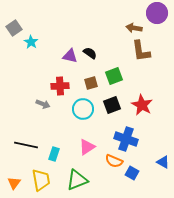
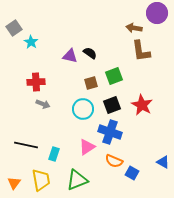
red cross: moved 24 px left, 4 px up
blue cross: moved 16 px left, 7 px up
